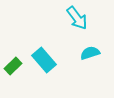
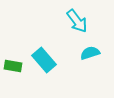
cyan arrow: moved 3 px down
green rectangle: rotated 54 degrees clockwise
